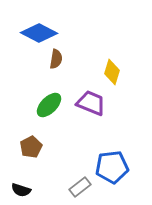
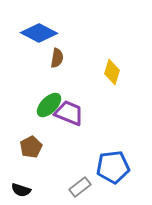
brown semicircle: moved 1 px right, 1 px up
purple trapezoid: moved 22 px left, 10 px down
blue pentagon: moved 1 px right
